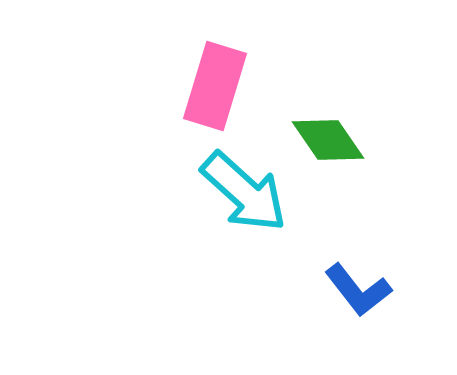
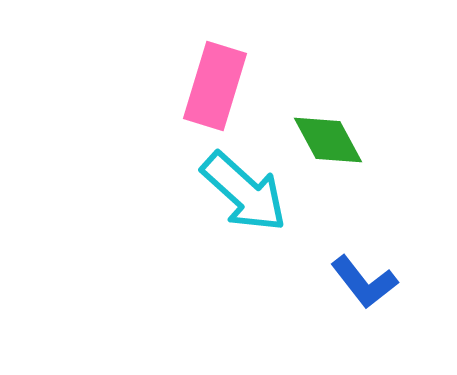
green diamond: rotated 6 degrees clockwise
blue L-shape: moved 6 px right, 8 px up
